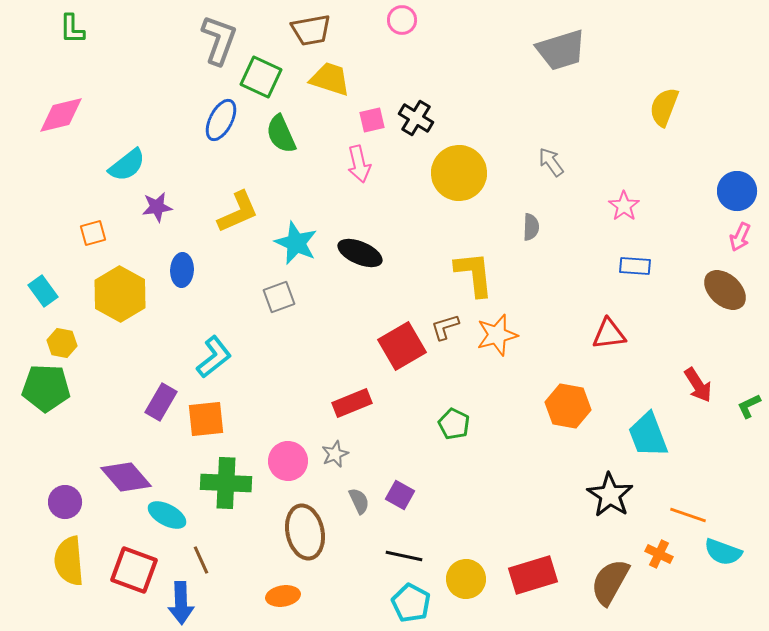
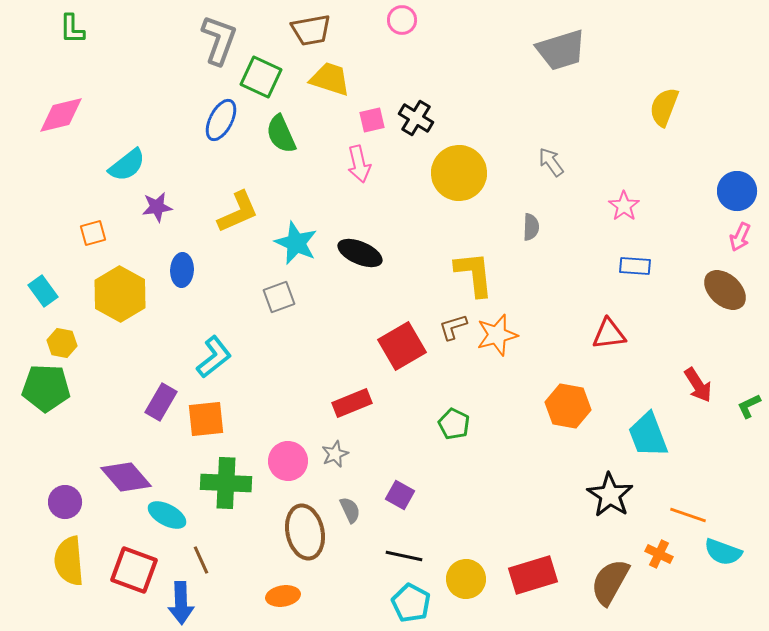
brown L-shape at (445, 327): moved 8 px right
gray semicircle at (359, 501): moved 9 px left, 9 px down
